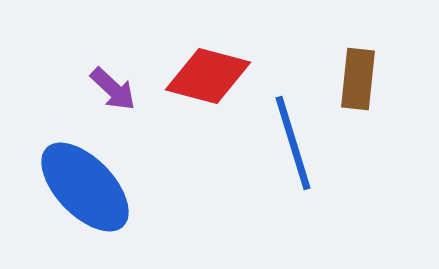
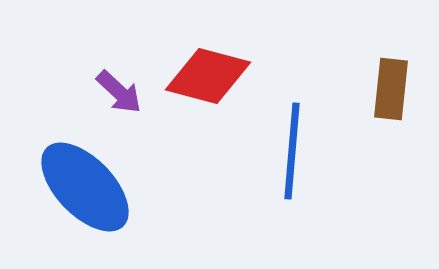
brown rectangle: moved 33 px right, 10 px down
purple arrow: moved 6 px right, 3 px down
blue line: moved 1 px left, 8 px down; rotated 22 degrees clockwise
